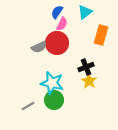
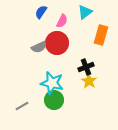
blue semicircle: moved 16 px left
pink semicircle: moved 3 px up
gray line: moved 6 px left
